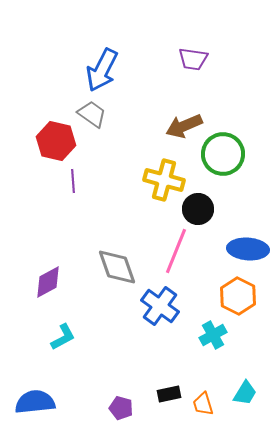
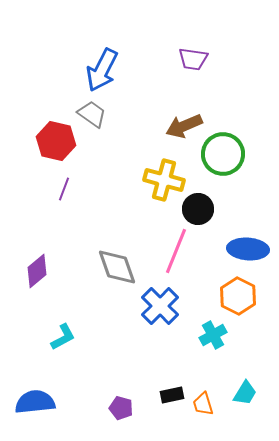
purple line: moved 9 px left, 8 px down; rotated 25 degrees clockwise
purple diamond: moved 11 px left, 11 px up; rotated 12 degrees counterclockwise
blue cross: rotated 9 degrees clockwise
black rectangle: moved 3 px right, 1 px down
